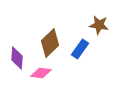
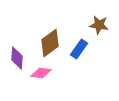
brown diamond: rotated 8 degrees clockwise
blue rectangle: moved 1 px left
